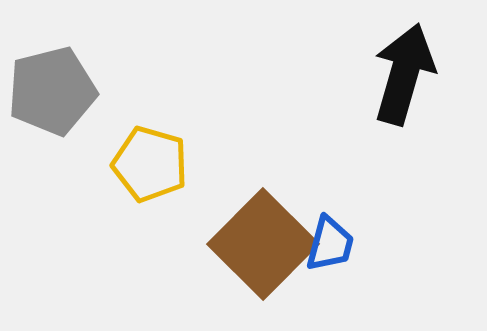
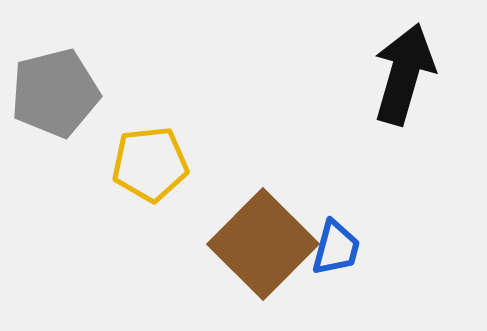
gray pentagon: moved 3 px right, 2 px down
yellow pentagon: rotated 22 degrees counterclockwise
blue trapezoid: moved 6 px right, 4 px down
